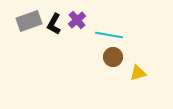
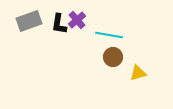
black L-shape: moved 5 px right; rotated 20 degrees counterclockwise
